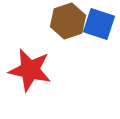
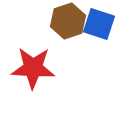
red star: moved 3 px right, 2 px up; rotated 9 degrees counterclockwise
